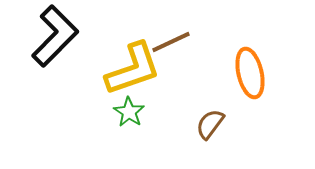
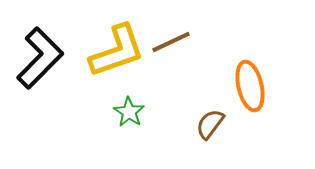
black L-shape: moved 15 px left, 22 px down
yellow L-shape: moved 16 px left, 18 px up
orange ellipse: moved 13 px down
